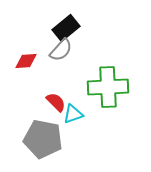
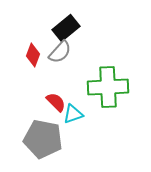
gray semicircle: moved 1 px left, 2 px down
red diamond: moved 7 px right, 6 px up; rotated 65 degrees counterclockwise
